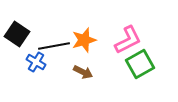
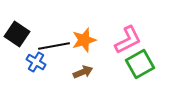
brown arrow: rotated 48 degrees counterclockwise
